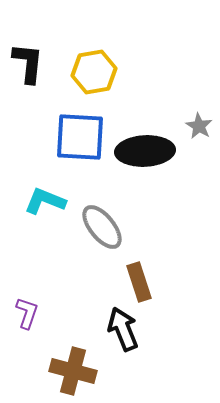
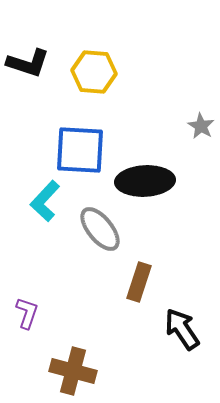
black L-shape: rotated 102 degrees clockwise
yellow hexagon: rotated 15 degrees clockwise
gray star: moved 2 px right
blue square: moved 13 px down
black ellipse: moved 30 px down
cyan L-shape: rotated 69 degrees counterclockwise
gray ellipse: moved 2 px left, 2 px down
brown rectangle: rotated 36 degrees clockwise
black arrow: moved 59 px right; rotated 12 degrees counterclockwise
